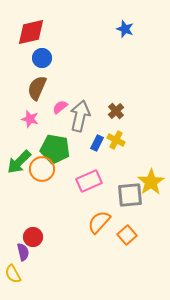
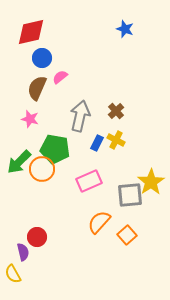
pink semicircle: moved 30 px up
red circle: moved 4 px right
